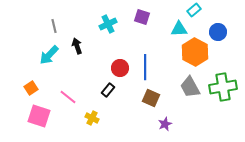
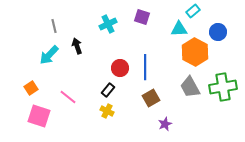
cyan rectangle: moved 1 px left, 1 px down
brown square: rotated 36 degrees clockwise
yellow cross: moved 15 px right, 7 px up
